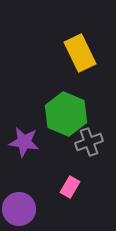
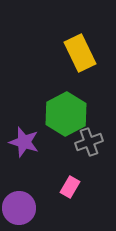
green hexagon: rotated 9 degrees clockwise
purple star: rotated 8 degrees clockwise
purple circle: moved 1 px up
